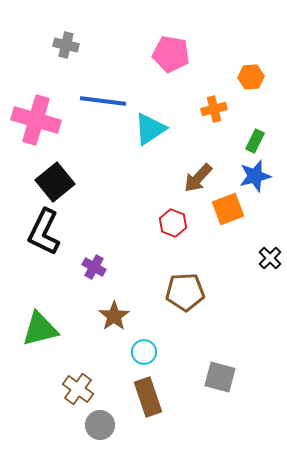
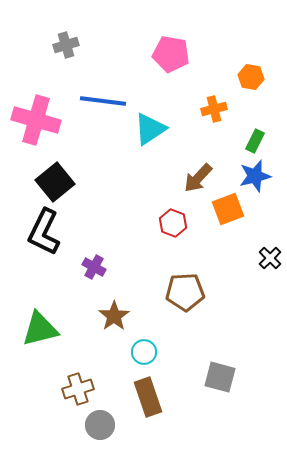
gray cross: rotated 30 degrees counterclockwise
orange hexagon: rotated 15 degrees clockwise
brown cross: rotated 36 degrees clockwise
